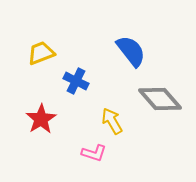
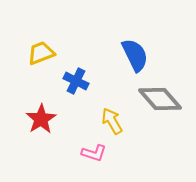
blue semicircle: moved 4 px right, 4 px down; rotated 12 degrees clockwise
